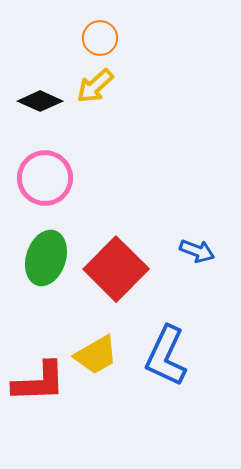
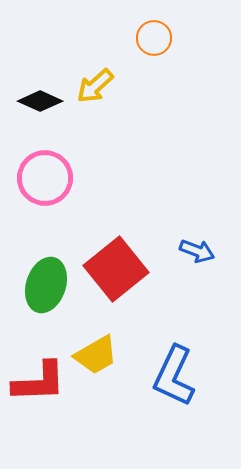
orange circle: moved 54 px right
green ellipse: moved 27 px down
red square: rotated 6 degrees clockwise
blue L-shape: moved 8 px right, 20 px down
